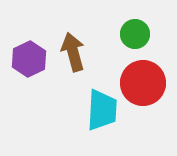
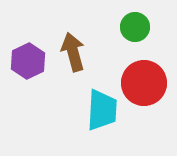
green circle: moved 7 px up
purple hexagon: moved 1 px left, 2 px down
red circle: moved 1 px right
